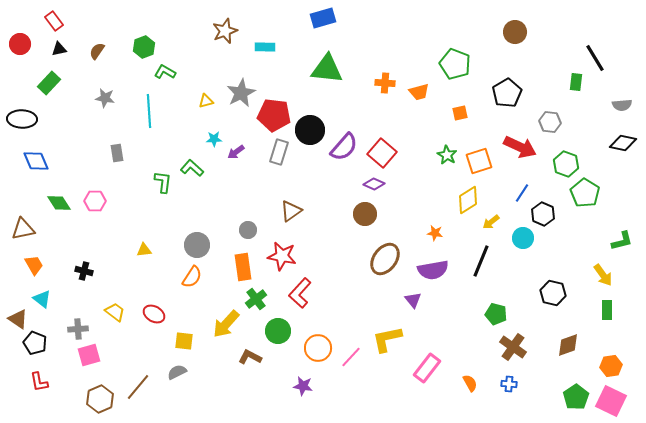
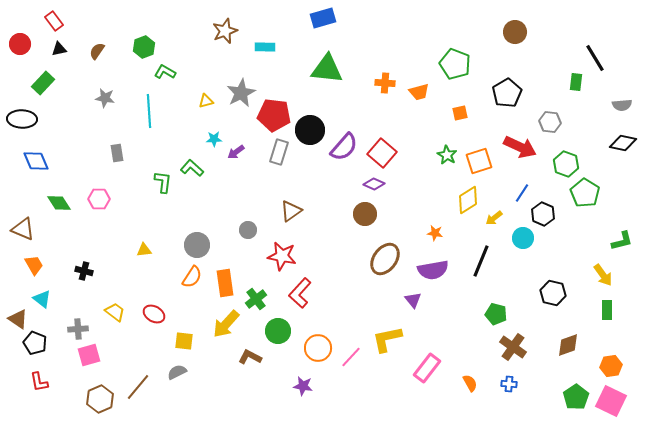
green rectangle at (49, 83): moved 6 px left
pink hexagon at (95, 201): moved 4 px right, 2 px up
yellow arrow at (491, 222): moved 3 px right, 4 px up
brown triangle at (23, 229): rotated 35 degrees clockwise
orange rectangle at (243, 267): moved 18 px left, 16 px down
